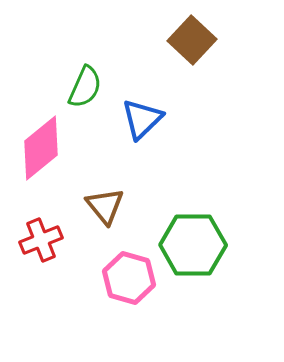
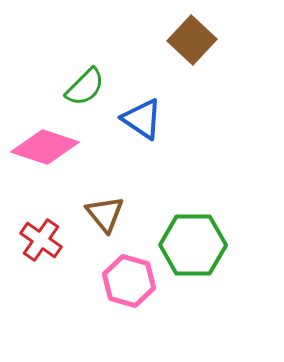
green semicircle: rotated 21 degrees clockwise
blue triangle: rotated 42 degrees counterclockwise
pink diamond: moved 4 px right, 1 px up; rotated 58 degrees clockwise
brown triangle: moved 8 px down
red cross: rotated 33 degrees counterclockwise
pink hexagon: moved 3 px down
